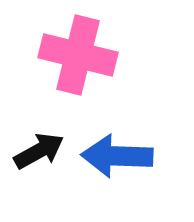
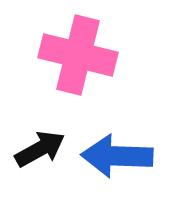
black arrow: moved 1 px right, 2 px up
